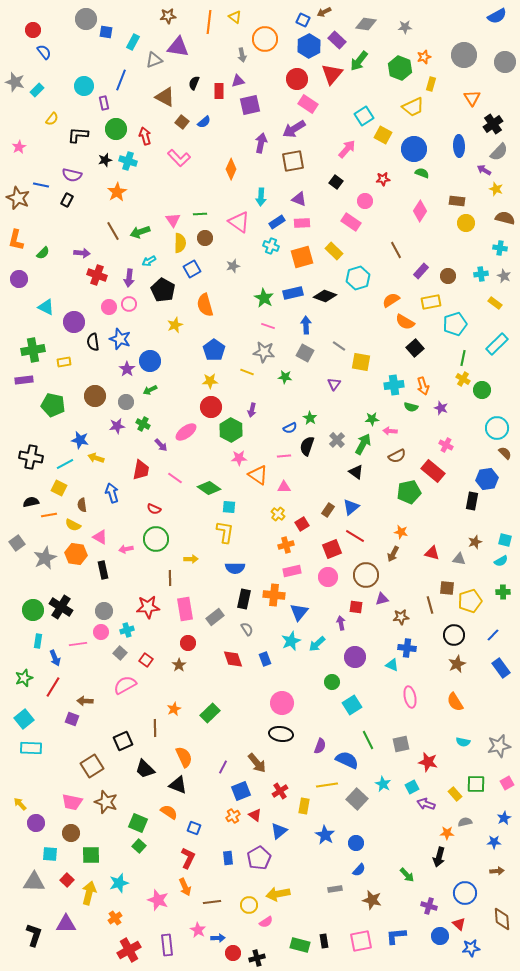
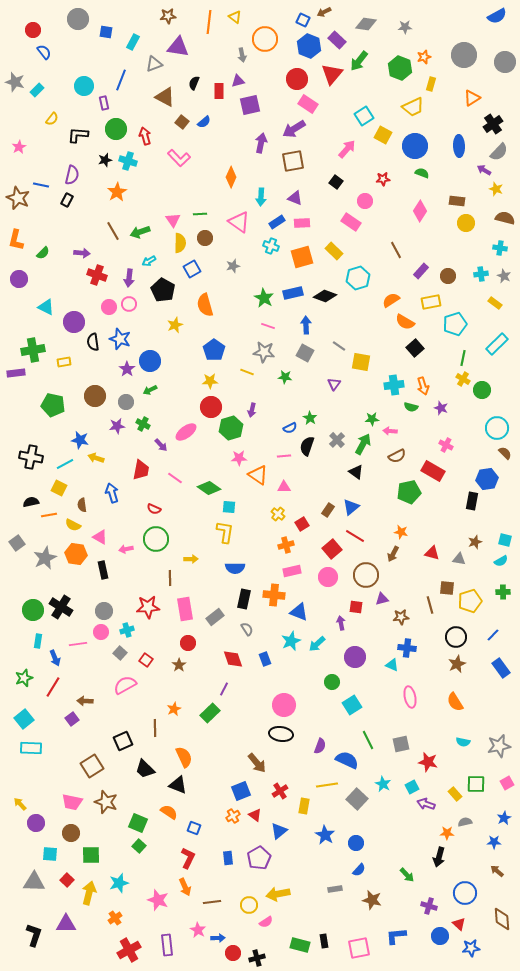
gray circle at (86, 19): moved 8 px left
blue hexagon at (309, 46): rotated 10 degrees counterclockwise
gray triangle at (154, 60): moved 4 px down
orange triangle at (472, 98): rotated 30 degrees clockwise
blue circle at (414, 149): moved 1 px right, 3 px up
orange diamond at (231, 169): moved 8 px down
purple semicircle at (72, 175): rotated 90 degrees counterclockwise
purple triangle at (299, 199): moved 4 px left, 1 px up
purple rectangle at (24, 380): moved 8 px left, 7 px up
green hexagon at (231, 430): moved 2 px up; rotated 15 degrees clockwise
red rectangle at (433, 471): rotated 10 degrees counterclockwise
red square at (332, 549): rotated 18 degrees counterclockwise
blue triangle at (299, 612): rotated 48 degrees counterclockwise
black circle at (454, 635): moved 2 px right, 2 px down
pink circle at (282, 703): moved 2 px right, 2 px down
purple square at (72, 719): rotated 32 degrees clockwise
purple line at (223, 767): moved 1 px right, 78 px up
brown arrow at (497, 871): rotated 136 degrees counterclockwise
pink square at (361, 941): moved 2 px left, 7 px down
